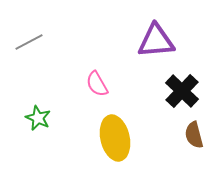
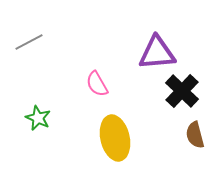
purple triangle: moved 1 px right, 12 px down
brown semicircle: moved 1 px right
